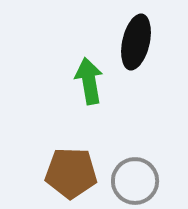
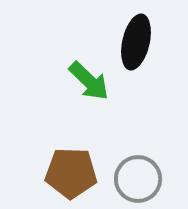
green arrow: rotated 144 degrees clockwise
gray circle: moved 3 px right, 2 px up
